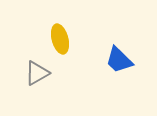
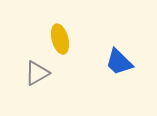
blue trapezoid: moved 2 px down
